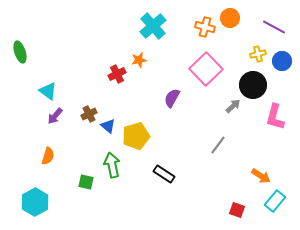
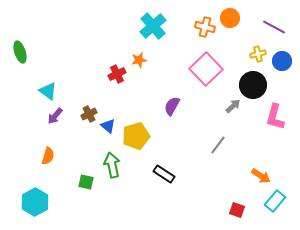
purple semicircle: moved 8 px down
